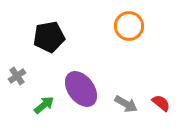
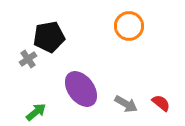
gray cross: moved 11 px right, 17 px up
green arrow: moved 8 px left, 7 px down
